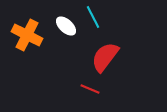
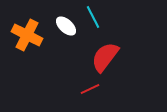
red line: rotated 48 degrees counterclockwise
